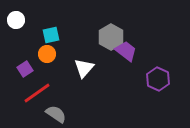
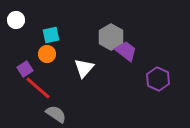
red line: moved 1 px right, 5 px up; rotated 76 degrees clockwise
